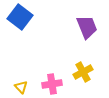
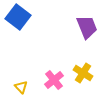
blue square: moved 2 px left
yellow cross: moved 1 px down; rotated 30 degrees counterclockwise
pink cross: moved 2 px right, 4 px up; rotated 30 degrees counterclockwise
